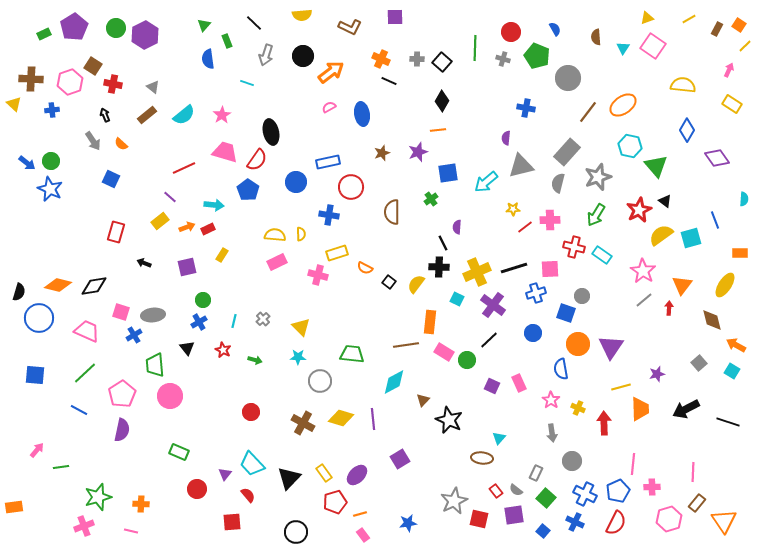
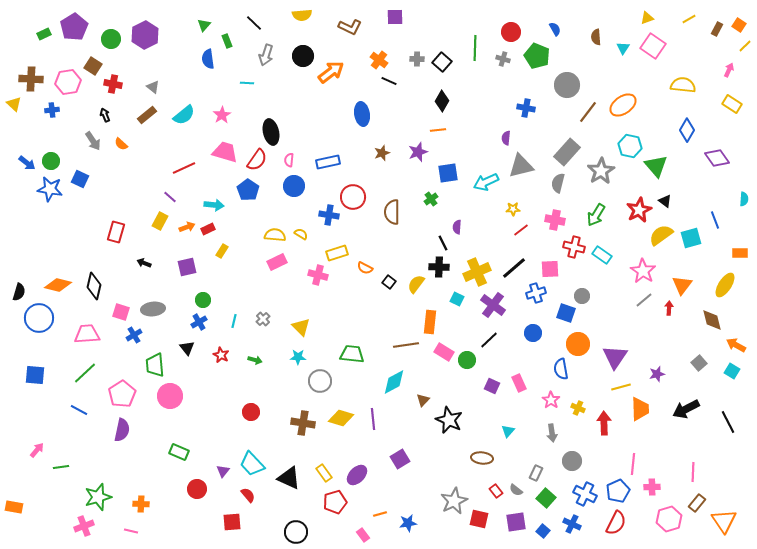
green circle at (116, 28): moved 5 px left, 11 px down
orange cross at (381, 59): moved 2 px left, 1 px down; rotated 12 degrees clockwise
gray circle at (568, 78): moved 1 px left, 7 px down
pink hexagon at (70, 82): moved 2 px left; rotated 10 degrees clockwise
cyan line at (247, 83): rotated 16 degrees counterclockwise
pink semicircle at (329, 107): moved 40 px left, 53 px down; rotated 56 degrees counterclockwise
gray star at (598, 177): moved 3 px right, 6 px up; rotated 12 degrees counterclockwise
blue square at (111, 179): moved 31 px left
blue circle at (296, 182): moved 2 px left, 4 px down
cyan arrow at (486, 182): rotated 15 degrees clockwise
red circle at (351, 187): moved 2 px right, 10 px down
blue star at (50, 189): rotated 15 degrees counterclockwise
pink cross at (550, 220): moved 5 px right; rotated 12 degrees clockwise
yellow rectangle at (160, 221): rotated 24 degrees counterclockwise
red line at (525, 227): moved 4 px left, 3 px down
yellow semicircle at (301, 234): rotated 56 degrees counterclockwise
yellow rectangle at (222, 255): moved 4 px up
black line at (514, 268): rotated 24 degrees counterclockwise
black diamond at (94, 286): rotated 68 degrees counterclockwise
gray ellipse at (153, 315): moved 6 px up
pink trapezoid at (87, 331): moved 3 px down; rotated 28 degrees counterclockwise
purple triangle at (611, 347): moved 4 px right, 10 px down
red star at (223, 350): moved 2 px left, 5 px down
black line at (728, 422): rotated 45 degrees clockwise
brown cross at (303, 423): rotated 20 degrees counterclockwise
cyan triangle at (499, 438): moved 9 px right, 7 px up
purple triangle at (225, 474): moved 2 px left, 3 px up
black triangle at (289, 478): rotated 50 degrees counterclockwise
orange rectangle at (14, 507): rotated 18 degrees clockwise
orange line at (360, 514): moved 20 px right
purple square at (514, 515): moved 2 px right, 7 px down
blue cross at (575, 522): moved 3 px left, 2 px down
